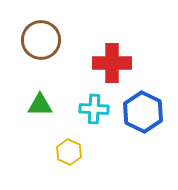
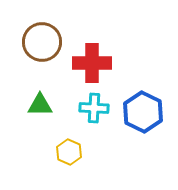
brown circle: moved 1 px right, 2 px down
red cross: moved 20 px left
cyan cross: moved 1 px up
